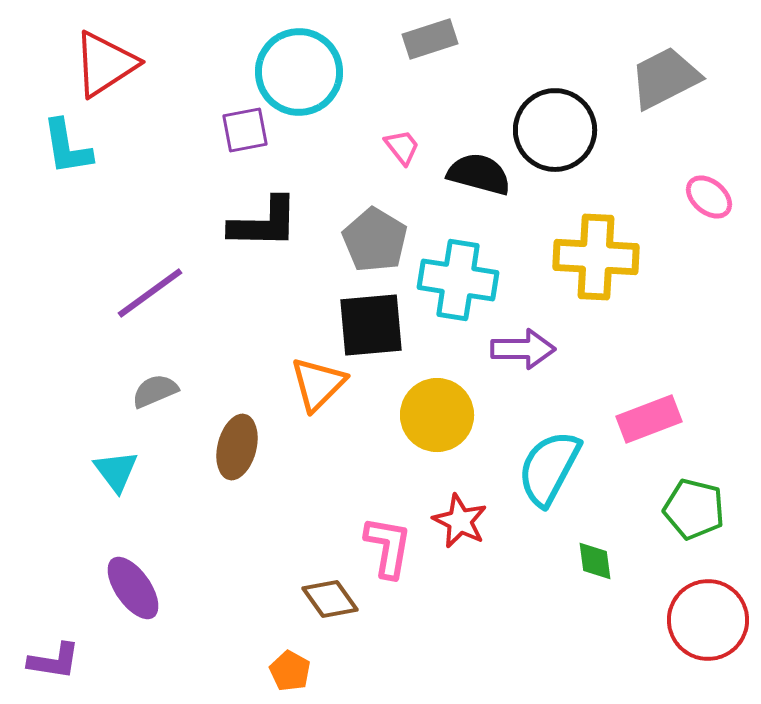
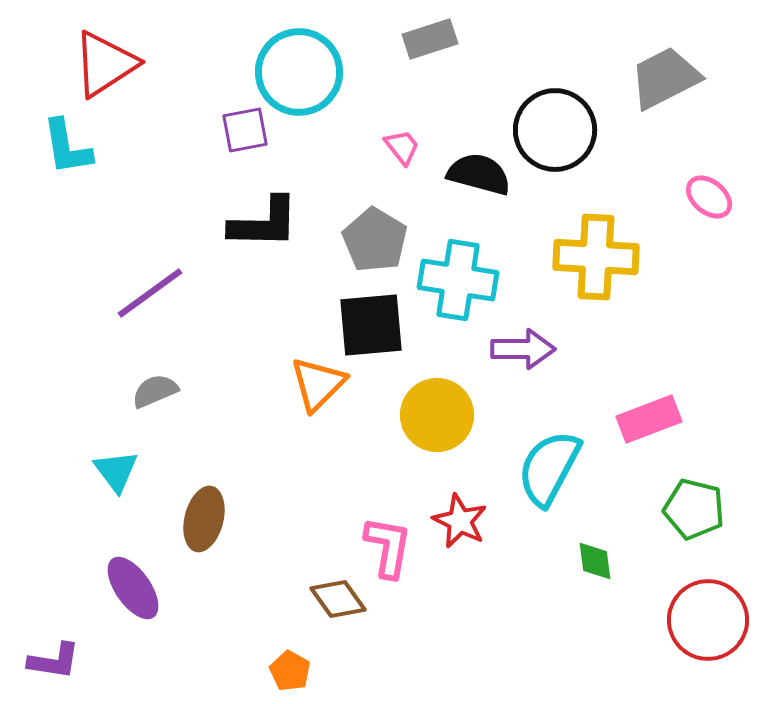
brown ellipse: moved 33 px left, 72 px down
brown diamond: moved 8 px right
